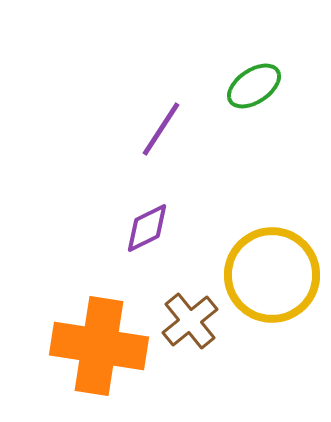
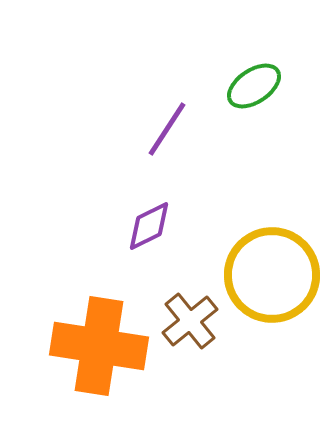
purple line: moved 6 px right
purple diamond: moved 2 px right, 2 px up
